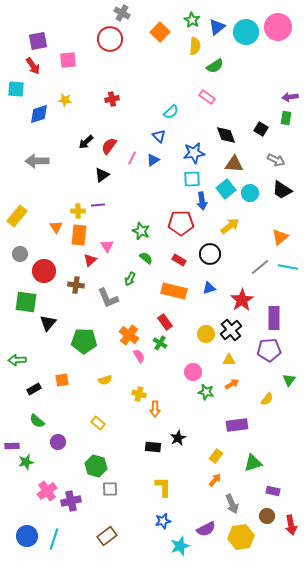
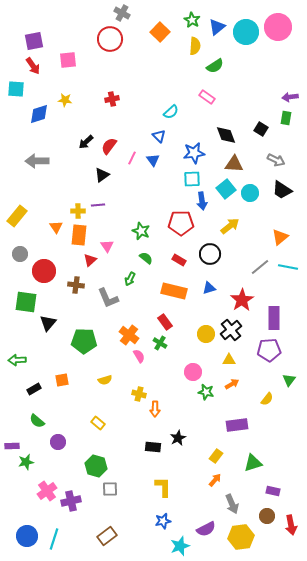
purple square at (38, 41): moved 4 px left
blue triangle at (153, 160): rotated 32 degrees counterclockwise
